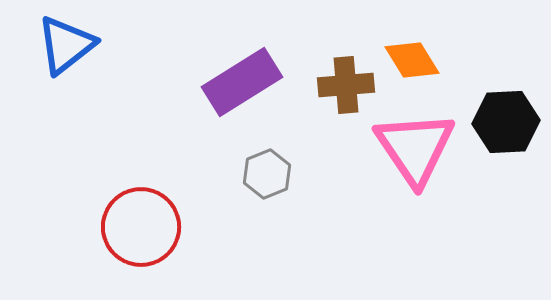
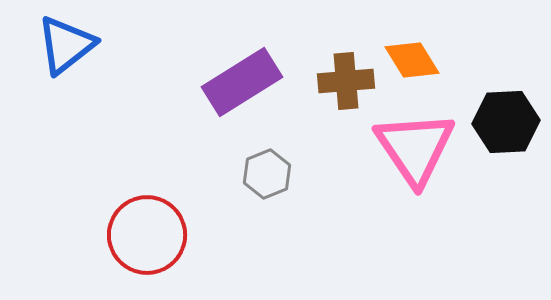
brown cross: moved 4 px up
red circle: moved 6 px right, 8 px down
